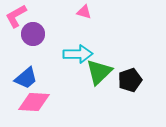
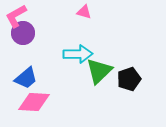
purple circle: moved 10 px left, 1 px up
green triangle: moved 1 px up
black pentagon: moved 1 px left, 1 px up
